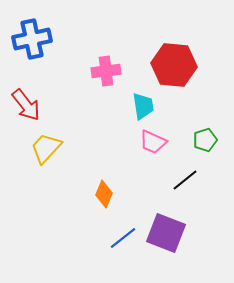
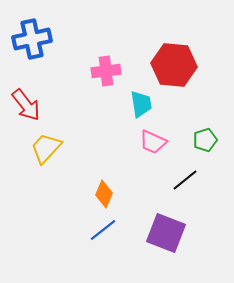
cyan trapezoid: moved 2 px left, 2 px up
blue line: moved 20 px left, 8 px up
